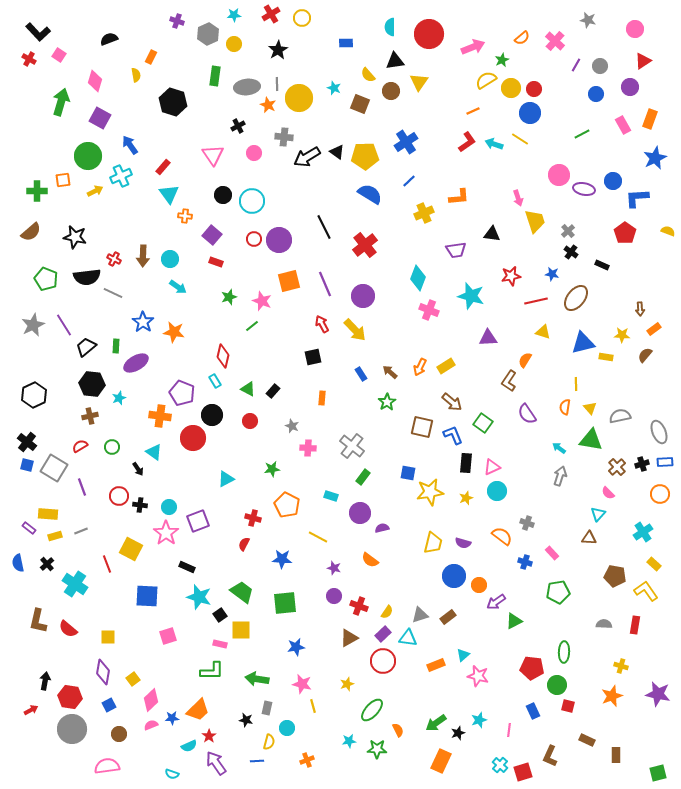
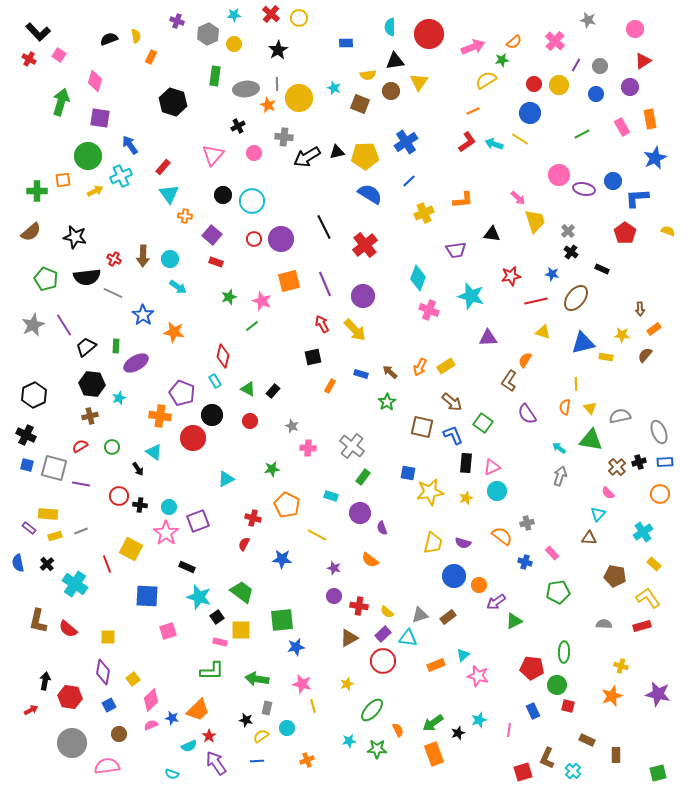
red cross at (271, 14): rotated 18 degrees counterclockwise
yellow circle at (302, 18): moved 3 px left
orange semicircle at (522, 38): moved 8 px left, 4 px down
green star at (502, 60): rotated 16 degrees clockwise
yellow semicircle at (136, 75): moved 39 px up
yellow semicircle at (368, 75): rotated 56 degrees counterclockwise
gray ellipse at (247, 87): moved 1 px left, 2 px down
yellow circle at (511, 88): moved 48 px right, 3 px up
red circle at (534, 89): moved 5 px up
purple square at (100, 118): rotated 20 degrees counterclockwise
orange rectangle at (650, 119): rotated 30 degrees counterclockwise
pink rectangle at (623, 125): moved 1 px left, 2 px down
black triangle at (337, 152): rotated 49 degrees counterclockwise
pink triangle at (213, 155): rotated 15 degrees clockwise
orange L-shape at (459, 197): moved 4 px right, 3 px down
pink arrow at (518, 198): rotated 28 degrees counterclockwise
purple circle at (279, 240): moved 2 px right, 1 px up
black rectangle at (602, 265): moved 4 px down
blue star at (143, 322): moved 7 px up
blue rectangle at (361, 374): rotated 40 degrees counterclockwise
orange rectangle at (322, 398): moved 8 px right, 12 px up; rotated 24 degrees clockwise
black cross at (27, 442): moved 1 px left, 7 px up; rotated 12 degrees counterclockwise
black cross at (642, 464): moved 3 px left, 2 px up
gray square at (54, 468): rotated 16 degrees counterclockwise
purple line at (82, 487): moved 1 px left, 3 px up; rotated 60 degrees counterclockwise
gray cross at (527, 523): rotated 32 degrees counterclockwise
purple semicircle at (382, 528): rotated 96 degrees counterclockwise
yellow line at (318, 537): moved 1 px left, 2 px up
yellow L-shape at (646, 591): moved 2 px right, 7 px down
green square at (285, 603): moved 3 px left, 17 px down
red cross at (359, 606): rotated 12 degrees counterclockwise
yellow semicircle at (387, 612): rotated 96 degrees clockwise
black square at (220, 615): moved 3 px left, 2 px down
red rectangle at (635, 625): moved 7 px right, 1 px down; rotated 66 degrees clockwise
pink square at (168, 636): moved 5 px up
pink rectangle at (220, 644): moved 2 px up
blue star at (172, 718): rotated 16 degrees clockwise
green arrow at (436, 723): moved 3 px left
gray circle at (72, 729): moved 14 px down
yellow semicircle at (269, 742): moved 8 px left, 6 px up; rotated 140 degrees counterclockwise
brown L-shape at (550, 756): moved 3 px left, 2 px down
orange rectangle at (441, 761): moved 7 px left, 7 px up; rotated 45 degrees counterclockwise
cyan cross at (500, 765): moved 73 px right, 6 px down
